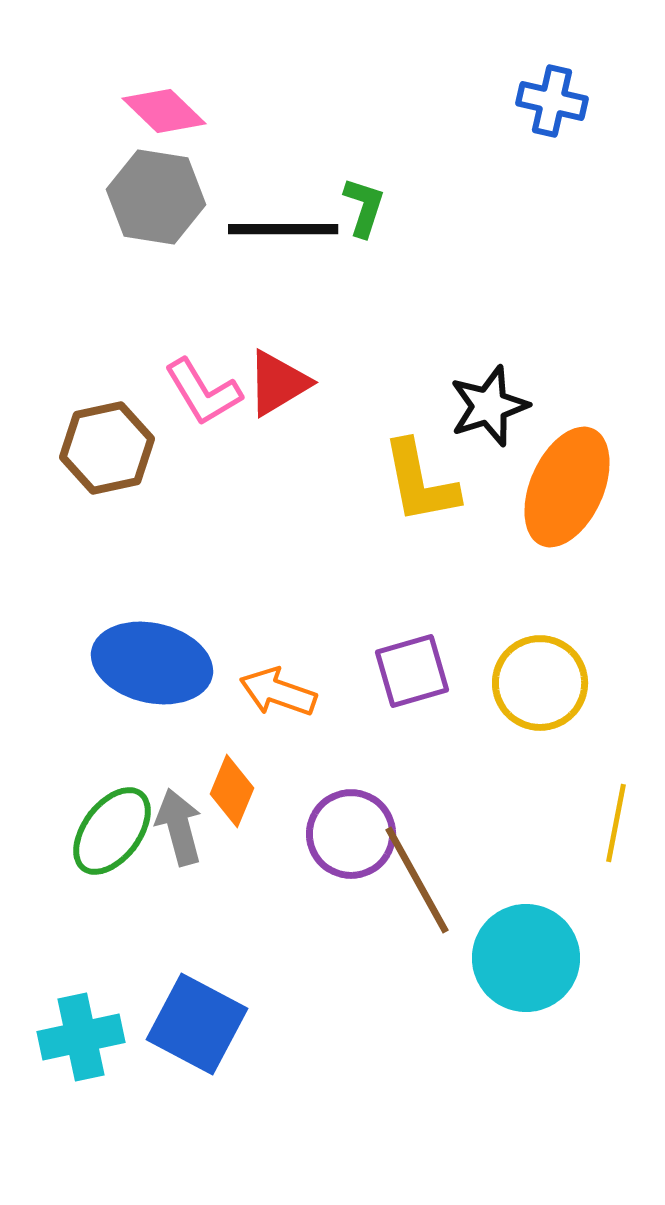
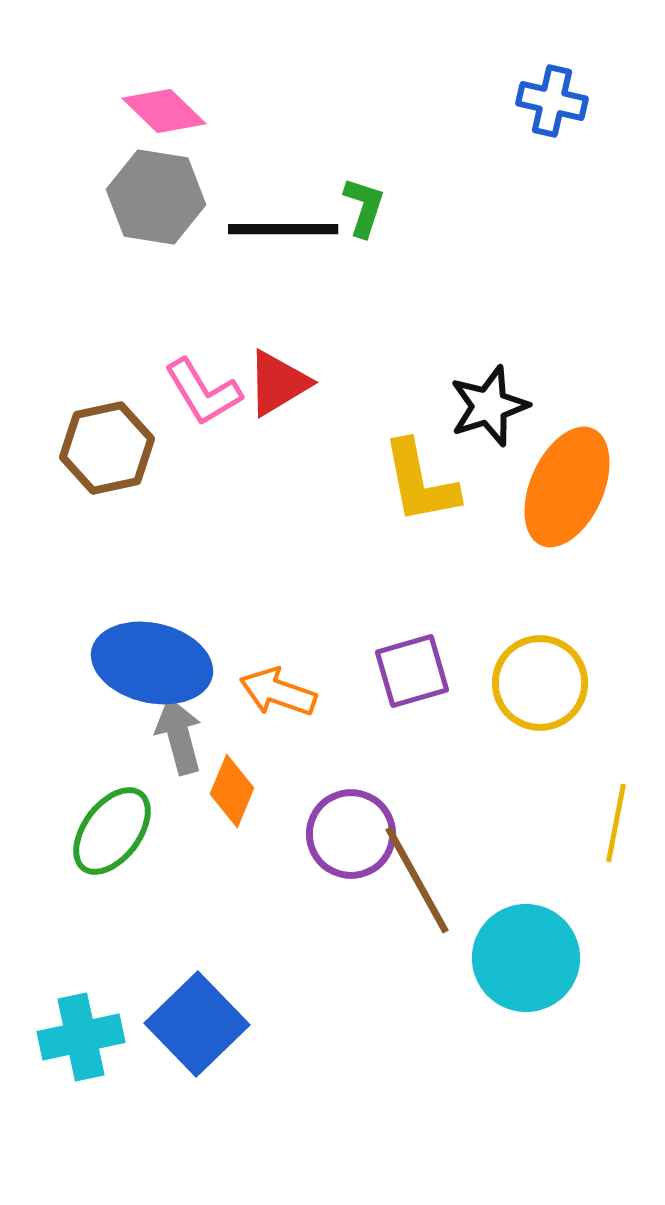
gray arrow: moved 91 px up
blue square: rotated 18 degrees clockwise
